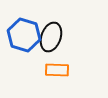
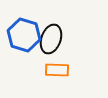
black ellipse: moved 2 px down
